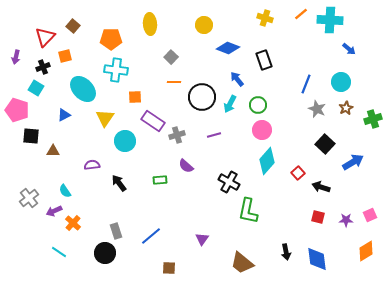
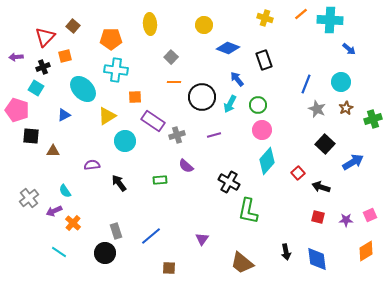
purple arrow at (16, 57): rotated 72 degrees clockwise
yellow triangle at (105, 118): moved 2 px right, 2 px up; rotated 24 degrees clockwise
